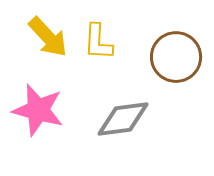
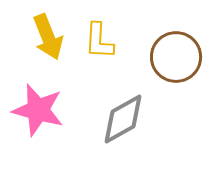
yellow arrow: rotated 21 degrees clockwise
yellow L-shape: moved 1 px right, 1 px up
gray diamond: rotated 22 degrees counterclockwise
